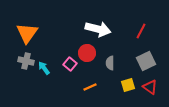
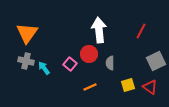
white arrow: moved 1 px right, 1 px down; rotated 110 degrees counterclockwise
red circle: moved 2 px right, 1 px down
gray square: moved 10 px right
